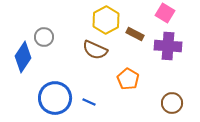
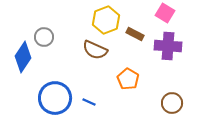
yellow hexagon: rotated 8 degrees clockwise
